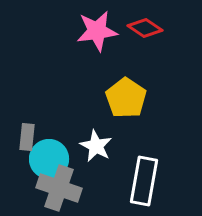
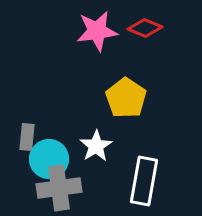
red diamond: rotated 12 degrees counterclockwise
white star: rotated 12 degrees clockwise
gray cross: rotated 27 degrees counterclockwise
